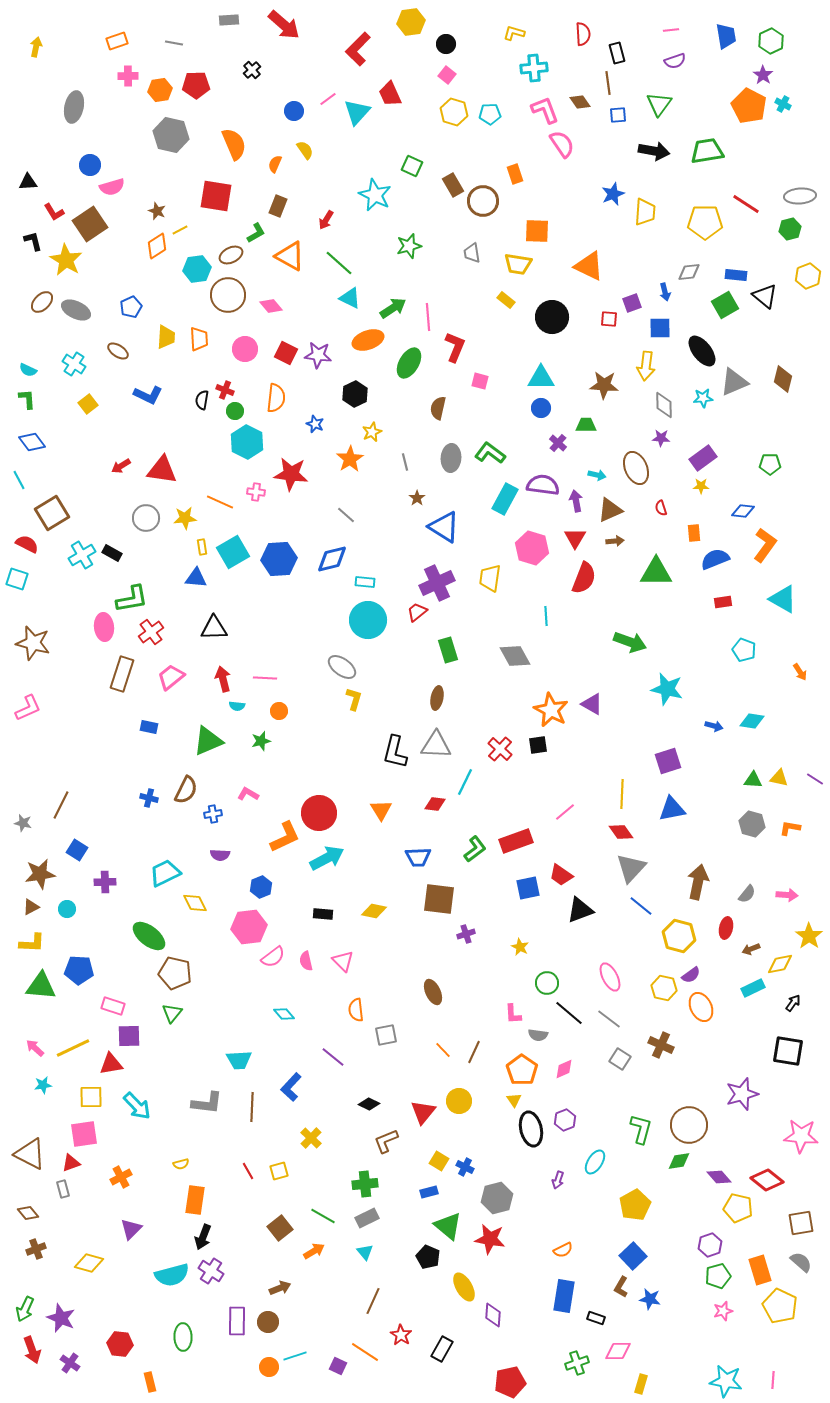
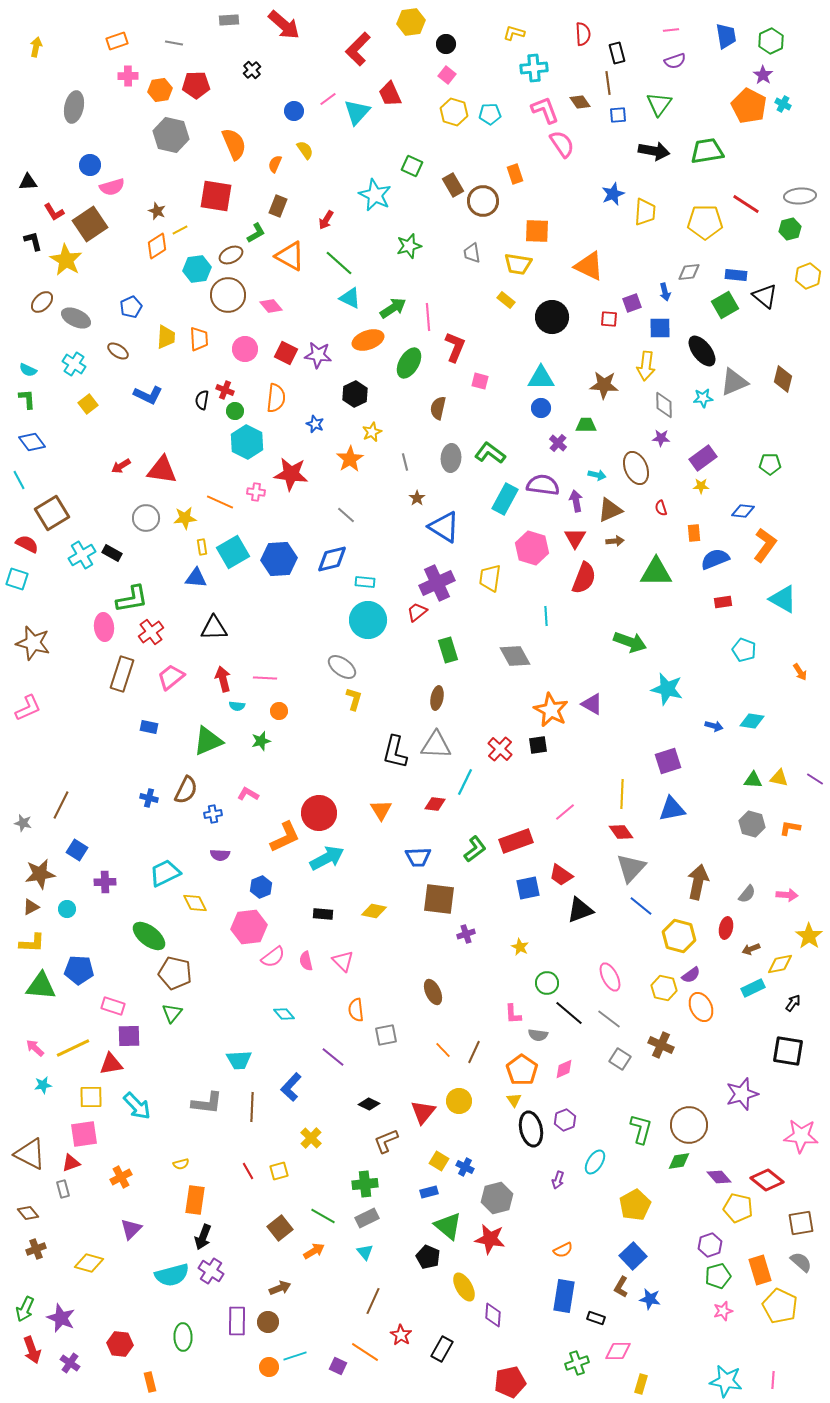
gray ellipse at (76, 310): moved 8 px down
